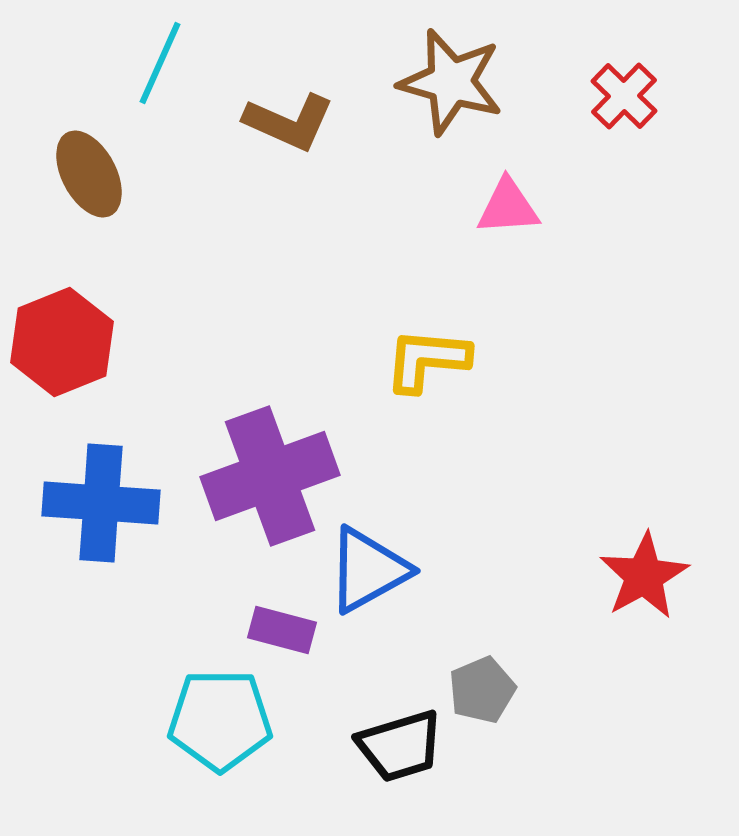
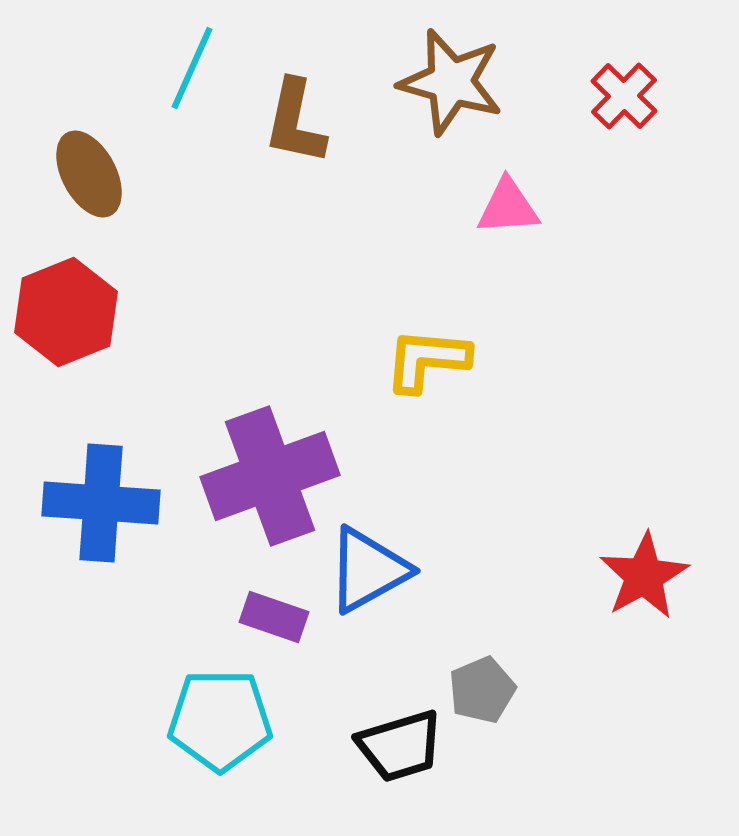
cyan line: moved 32 px right, 5 px down
brown L-shape: moved 6 px right; rotated 78 degrees clockwise
red hexagon: moved 4 px right, 30 px up
purple rectangle: moved 8 px left, 13 px up; rotated 4 degrees clockwise
